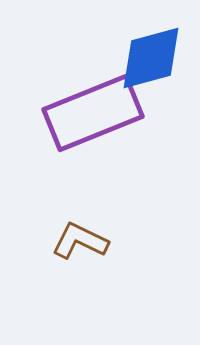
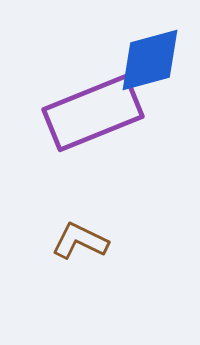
blue diamond: moved 1 px left, 2 px down
